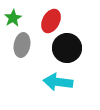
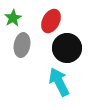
cyan arrow: moved 1 px right; rotated 56 degrees clockwise
